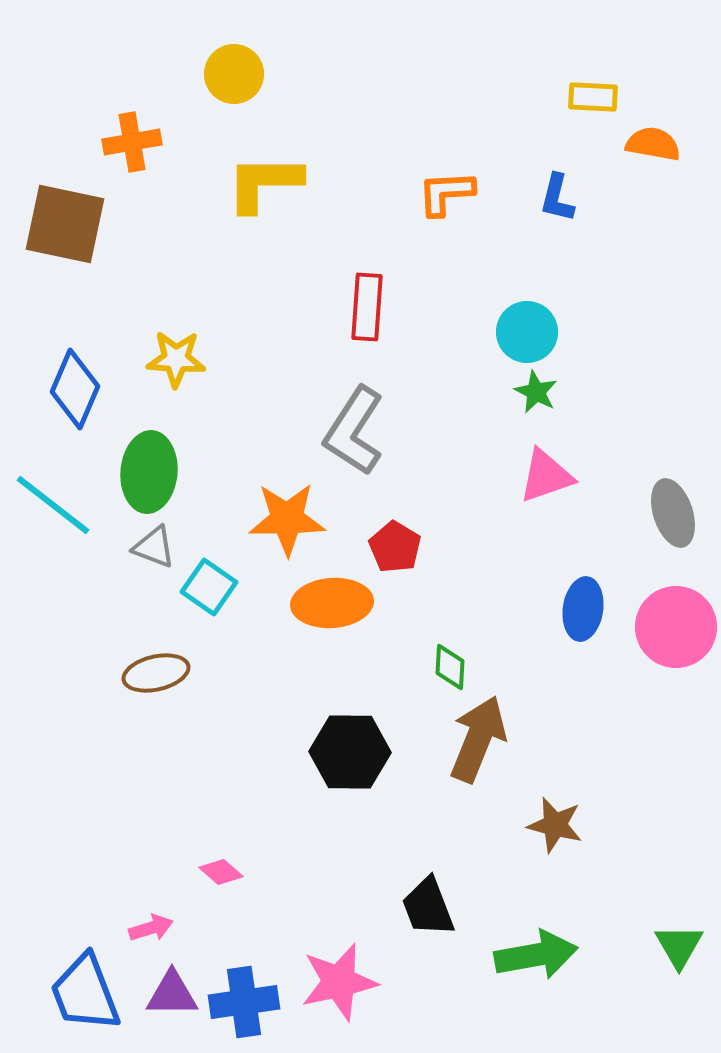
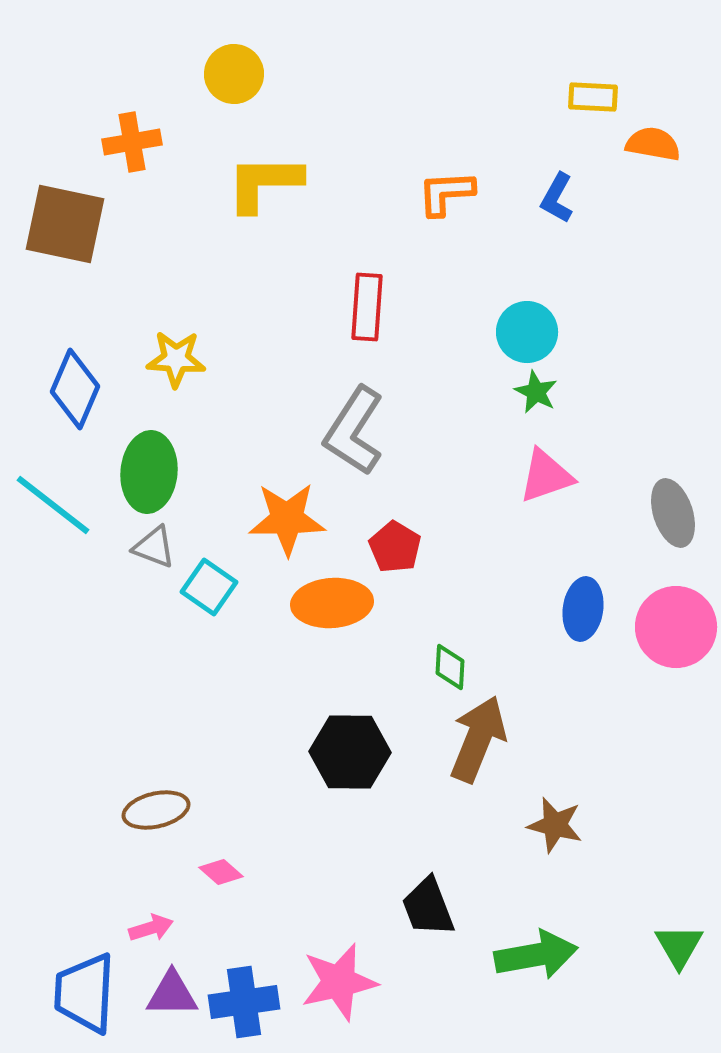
blue L-shape: rotated 15 degrees clockwise
brown ellipse: moved 137 px down
blue trapezoid: rotated 24 degrees clockwise
